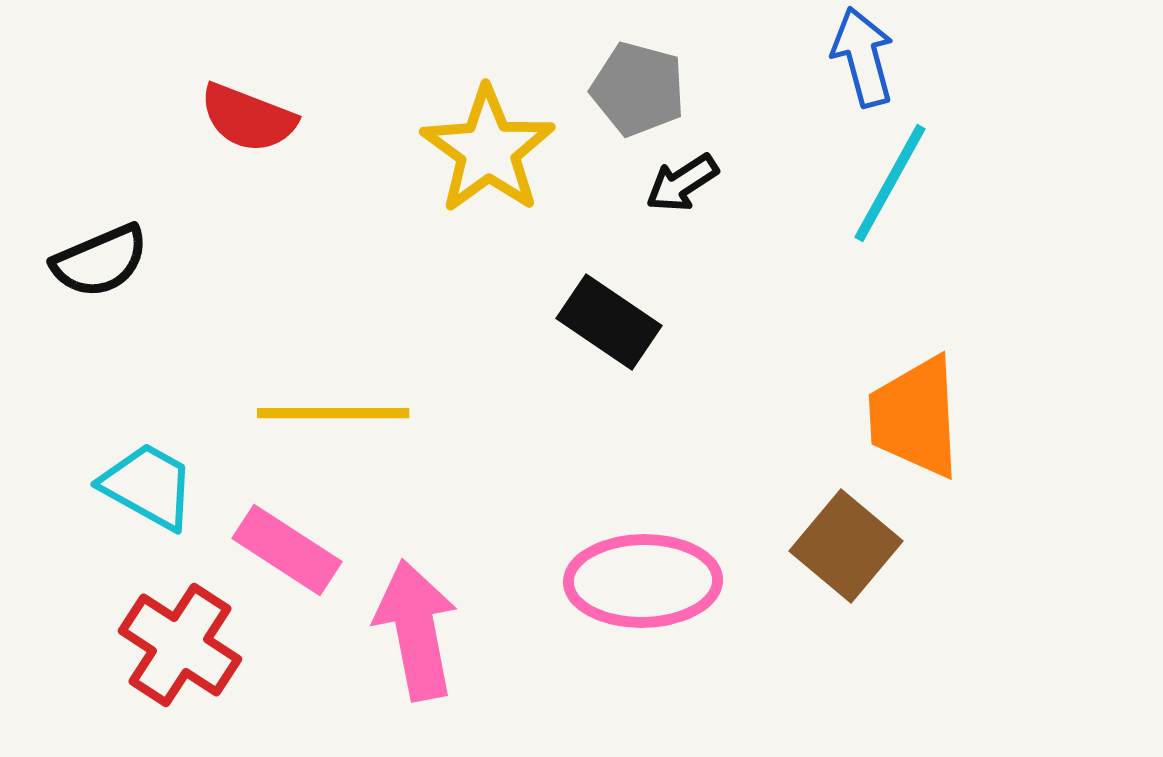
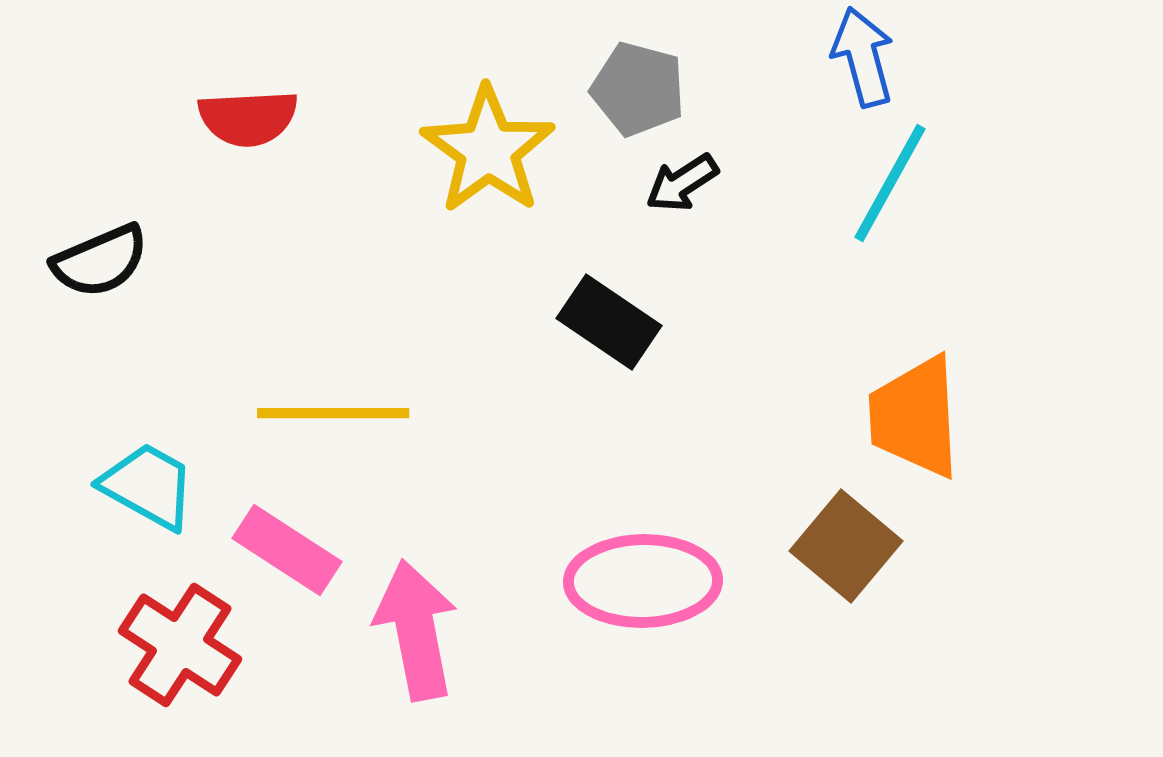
red semicircle: rotated 24 degrees counterclockwise
